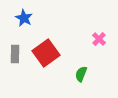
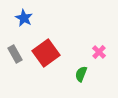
pink cross: moved 13 px down
gray rectangle: rotated 30 degrees counterclockwise
